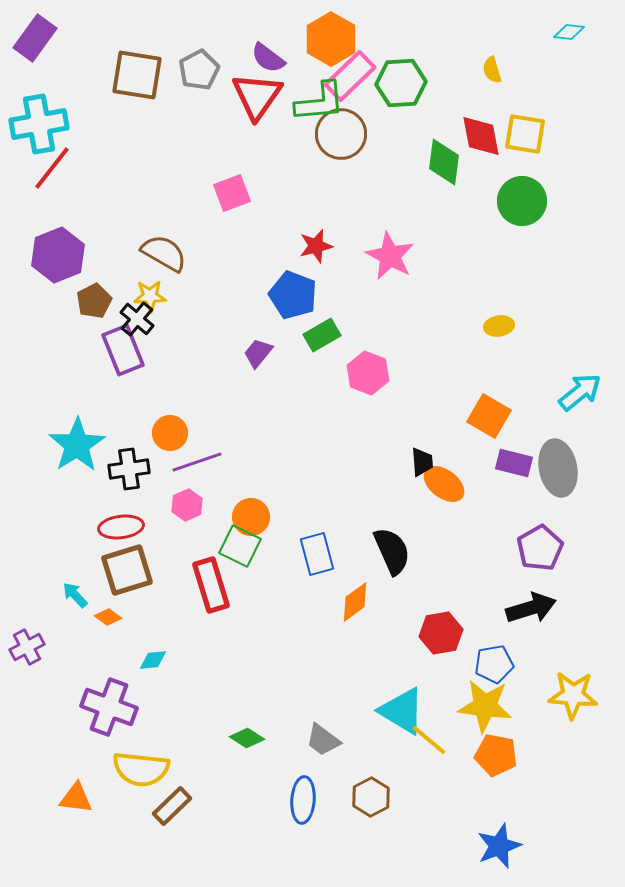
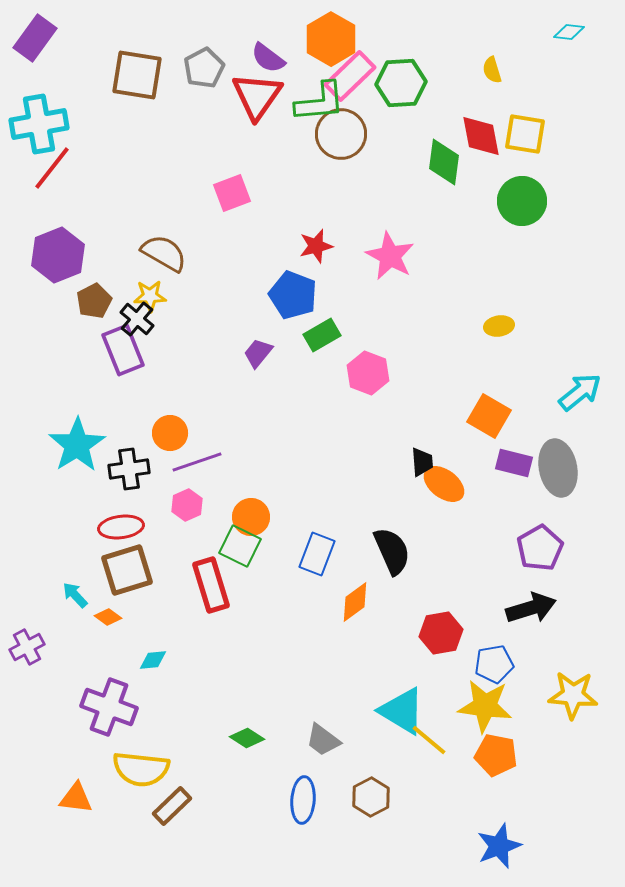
gray pentagon at (199, 70): moved 5 px right, 2 px up
blue rectangle at (317, 554): rotated 36 degrees clockwise
